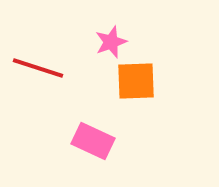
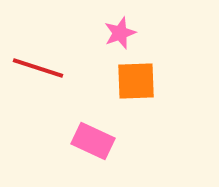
pink star: moved 9 px right, 9 px up
